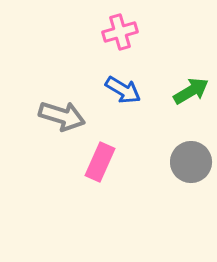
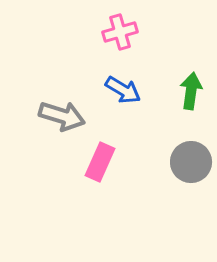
green arrow: rotated 51 degrees counterclockwise
